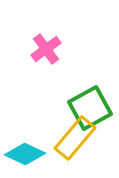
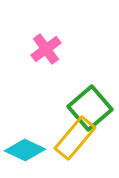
green square: rotated 12 degrees counterclockwise
cyan diamond: moved 4 px up
